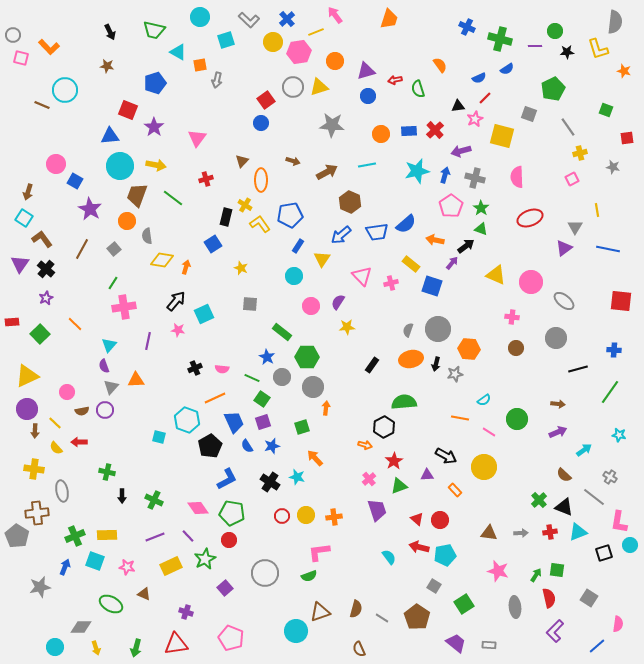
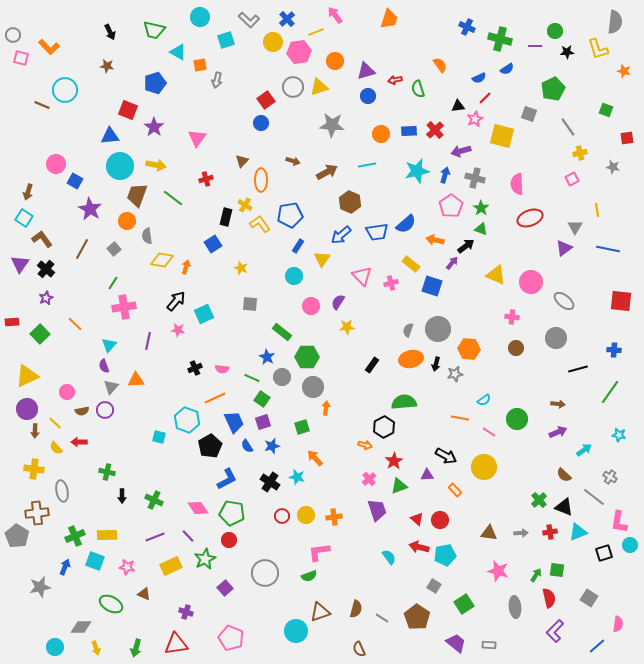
pink semicircle at (517, 177): moved 7 px down
